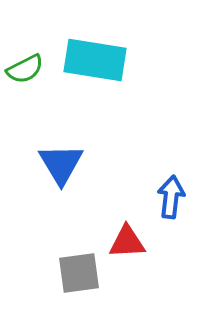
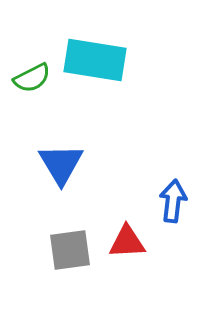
green semicircle: moved 7 px right, 9 px down
blue arrow: moved 2 px right, 4 px down
gray square: moved 9 px left, 23 px up
